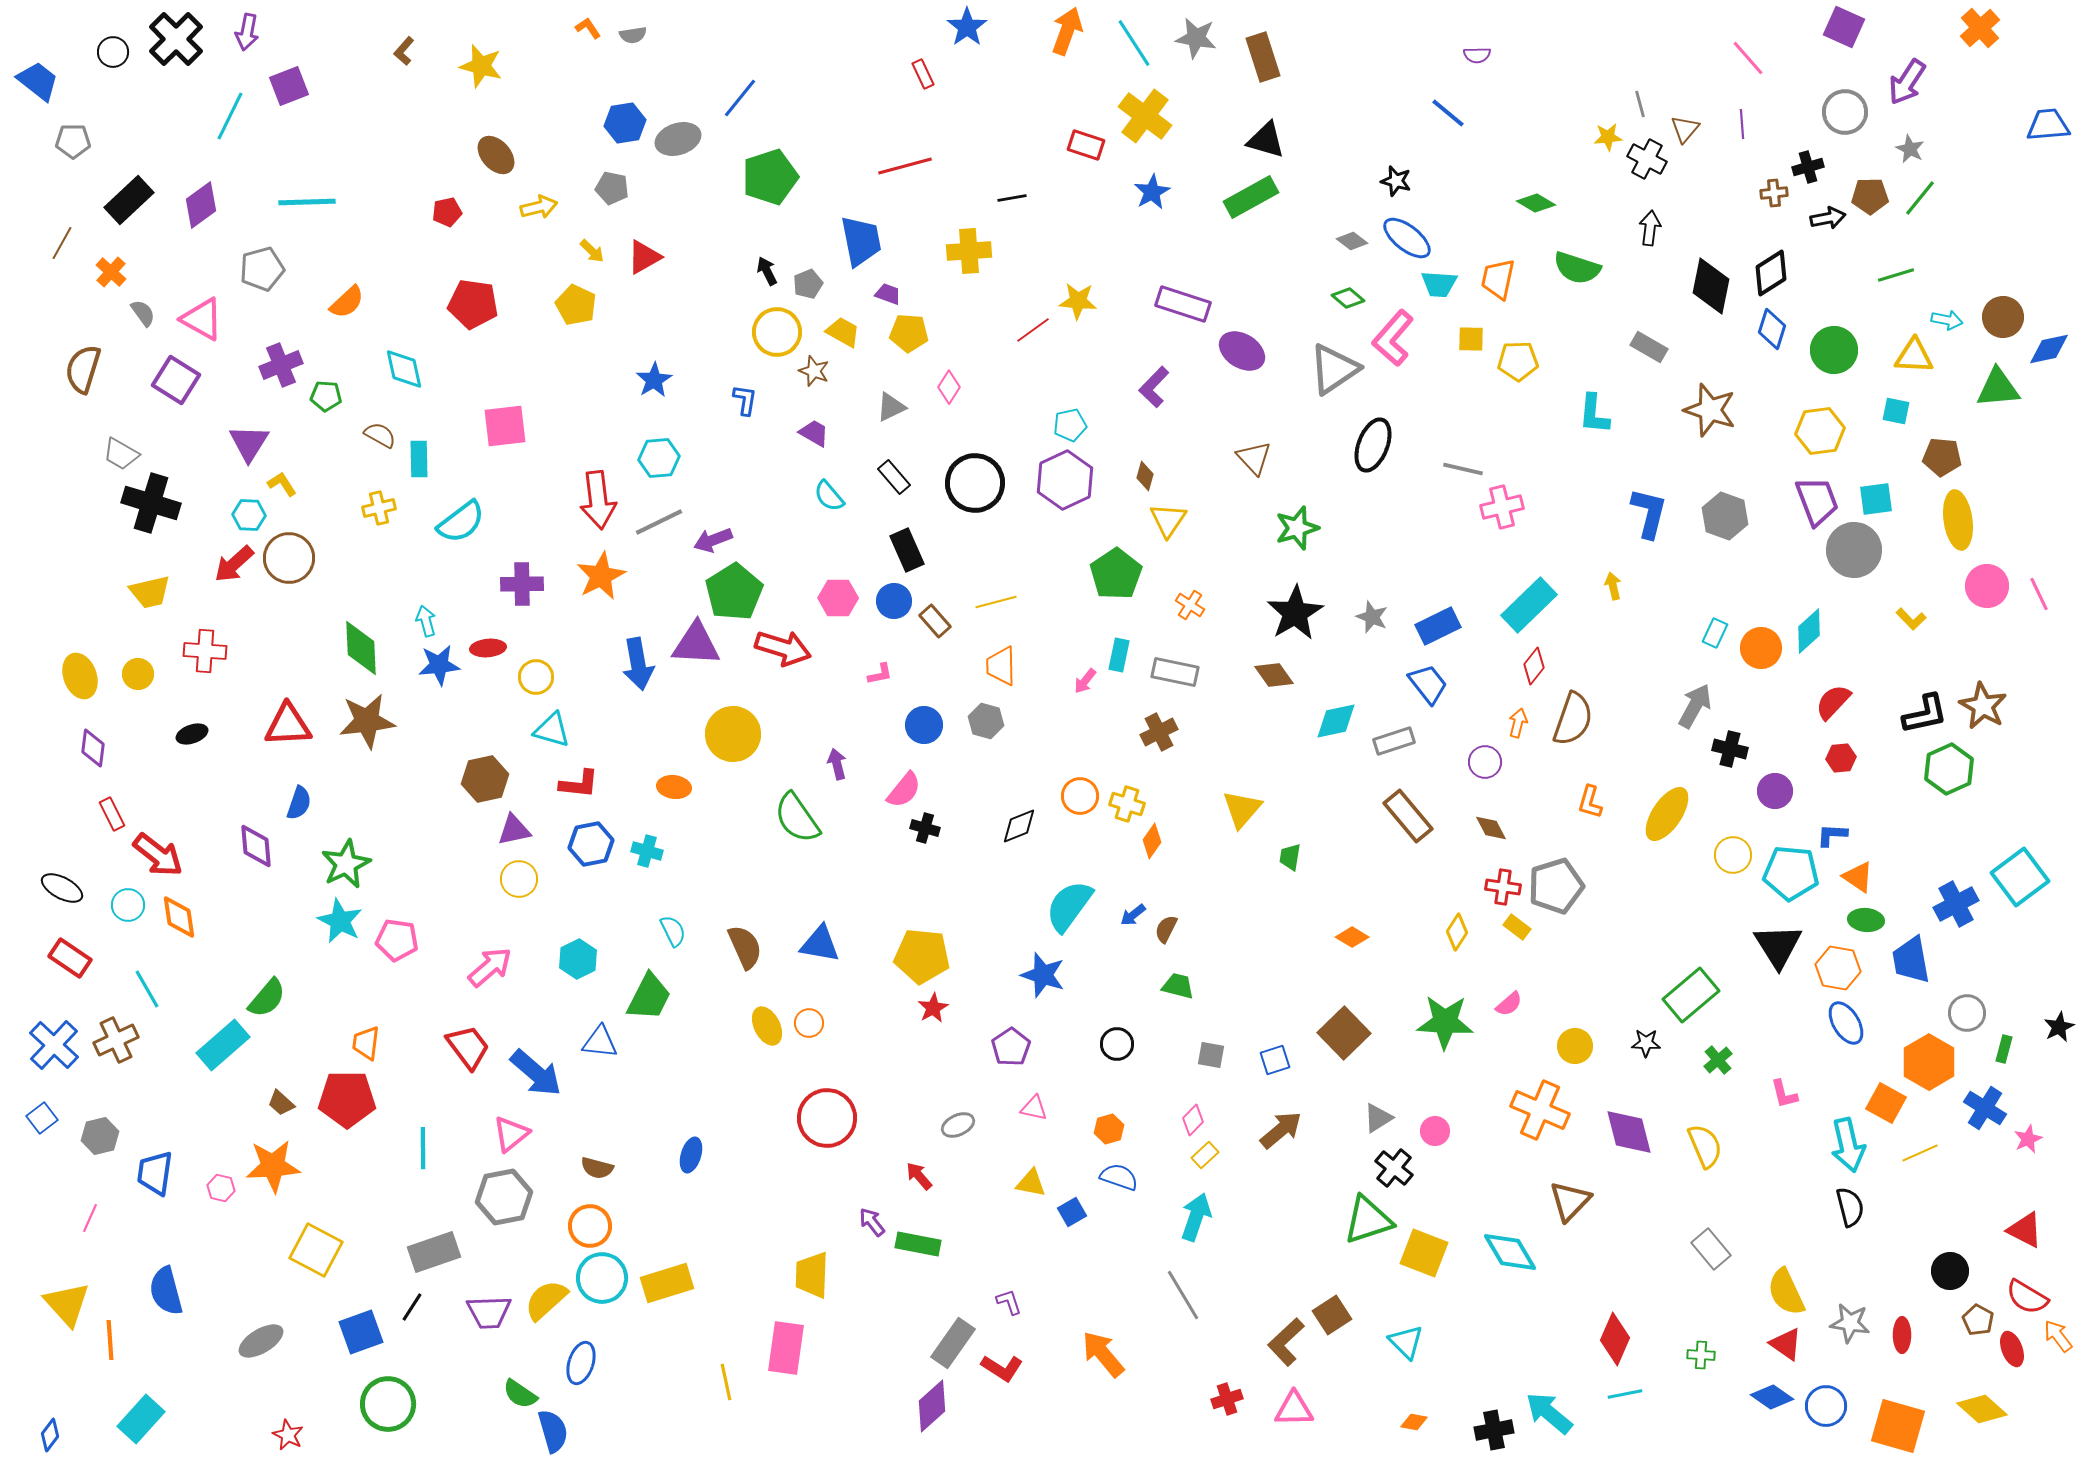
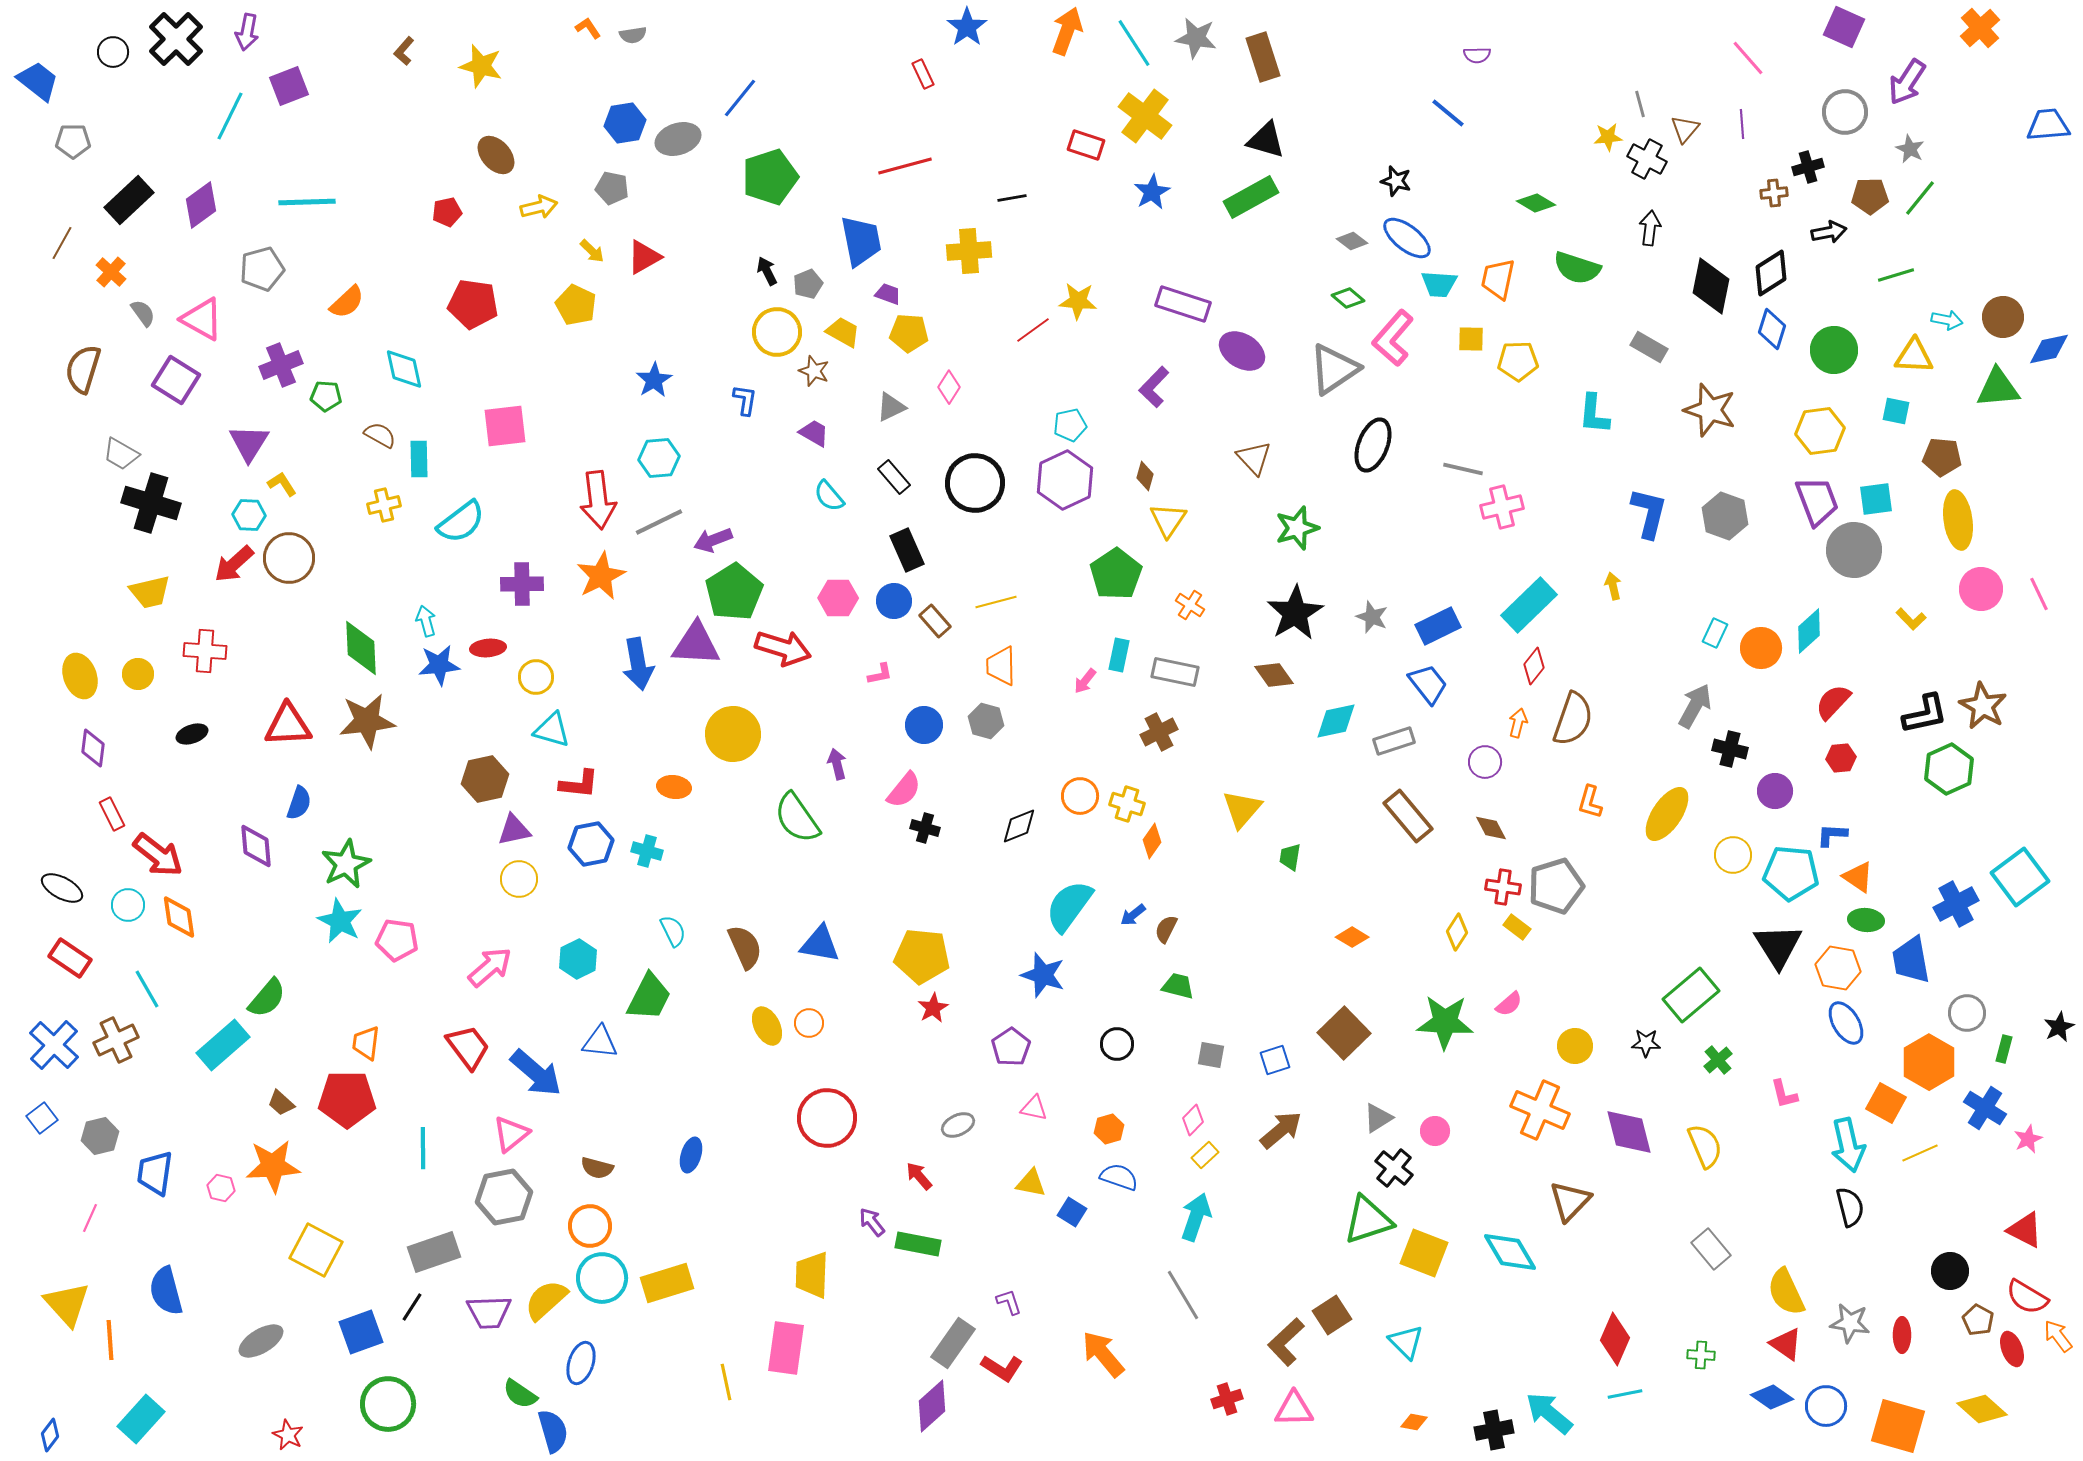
black arrow at (1828, 218): moved 1 px right, 14 px down
yellow cross at (379, 508): moved 5 px right, 3 px up
pink circle at (1987, 586): moved 6 px left, 3 px down
blue square at (1072, 1212): rotated 28 degrees counterclockwise
